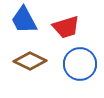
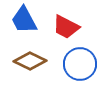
red trapezoid: rotated 44 degrees clockwise
